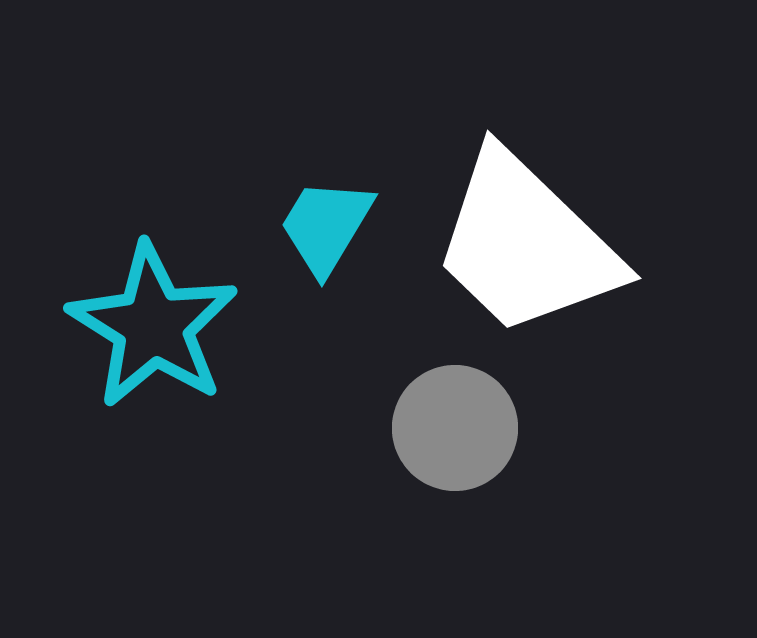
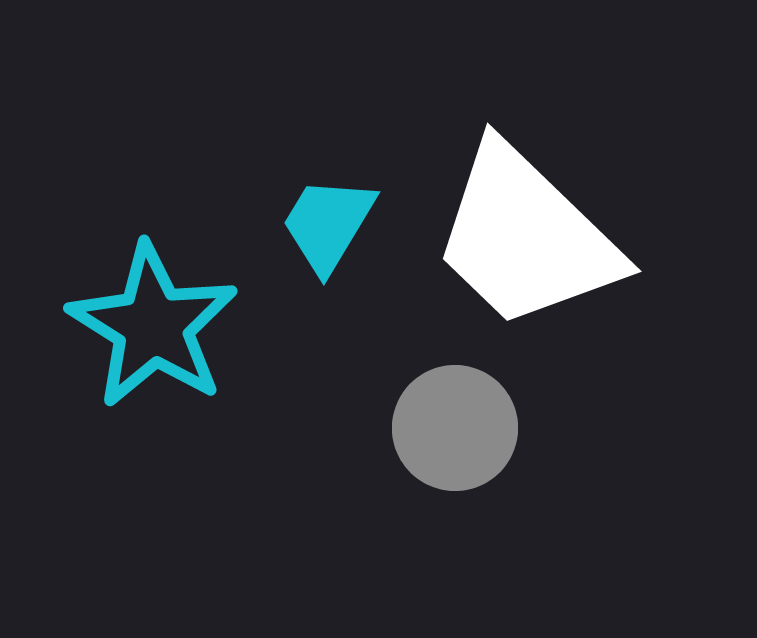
cyan trapezoid: moved 2 px right, 2 px up
white trapezoid: moved 7 px up
